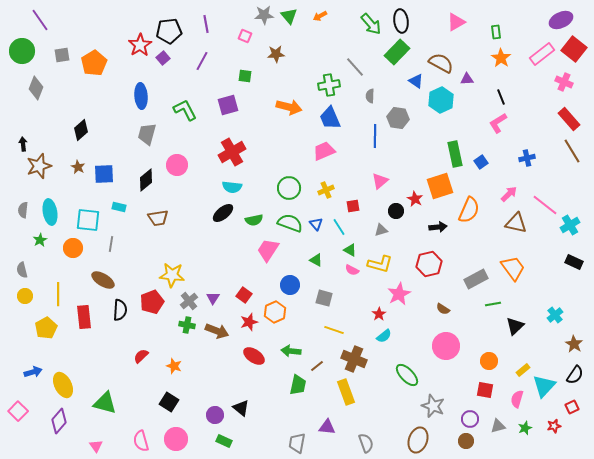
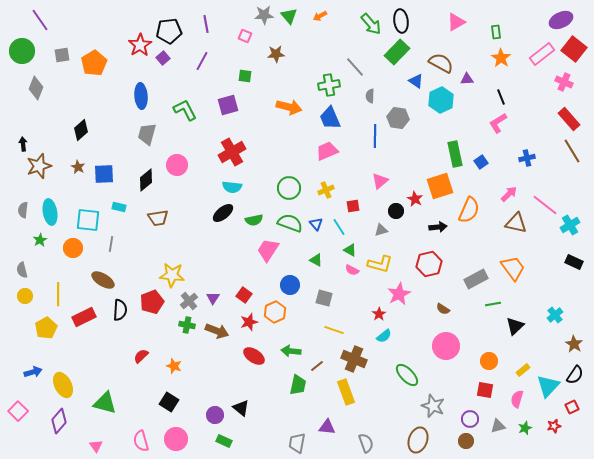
pink trapezoid at (324, 151): moved 3 px right
red rectangle at (84, 317): rotated 70 degrees clockwise
cyan triangle at (544, 386): moved 4 px right
